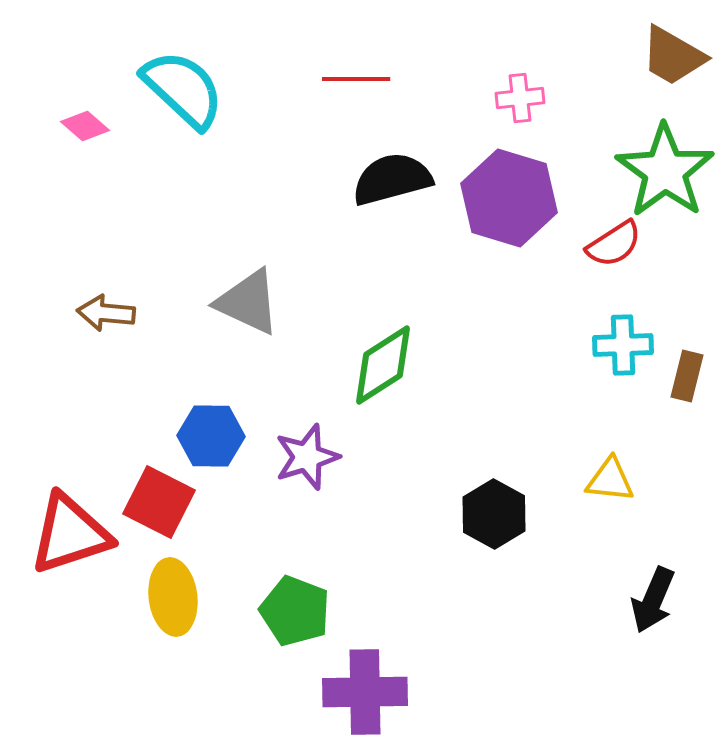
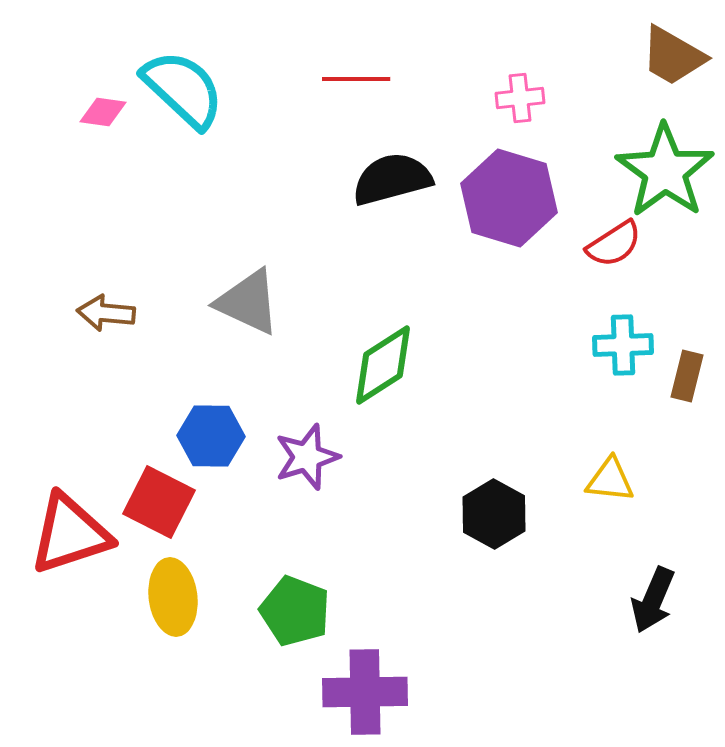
pink diamond: moved 18 px right, 14 px up; rotated 33 degrees counterclockwise
